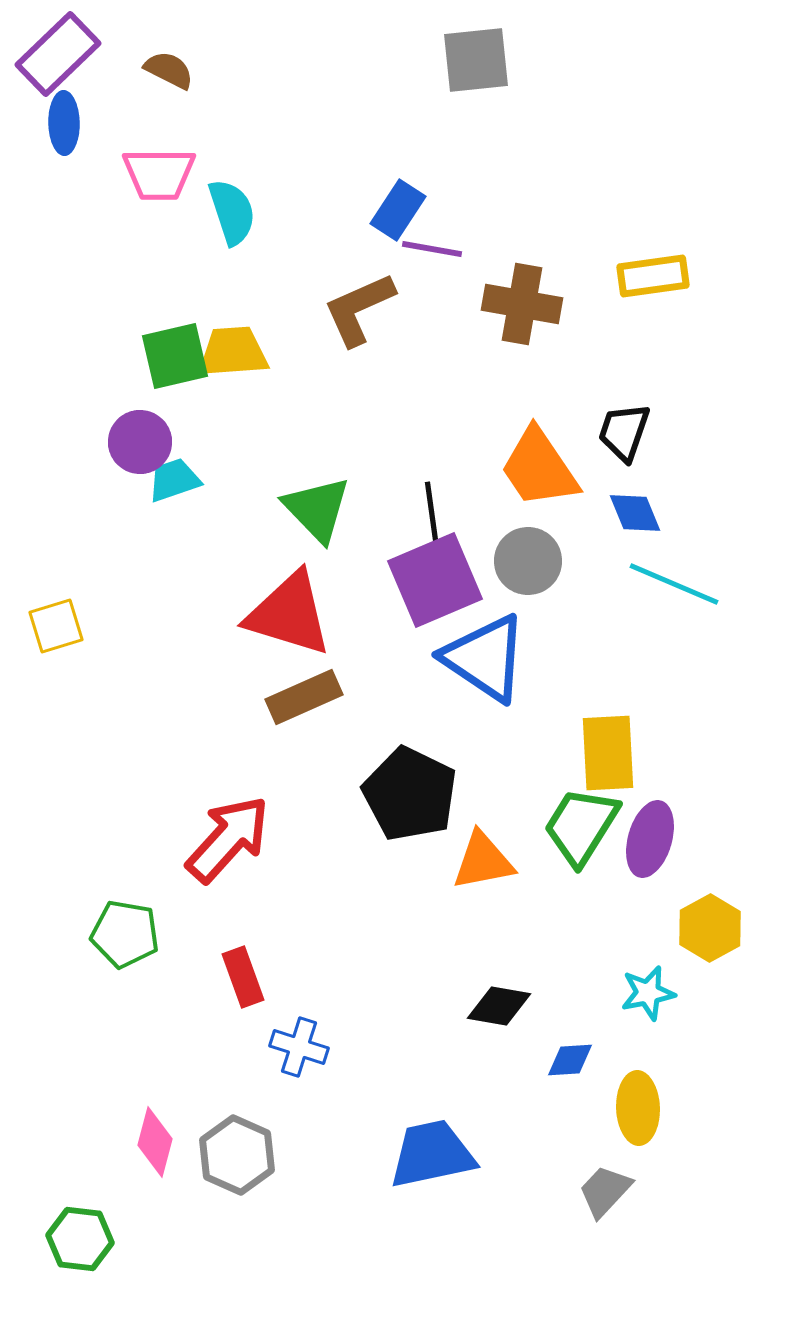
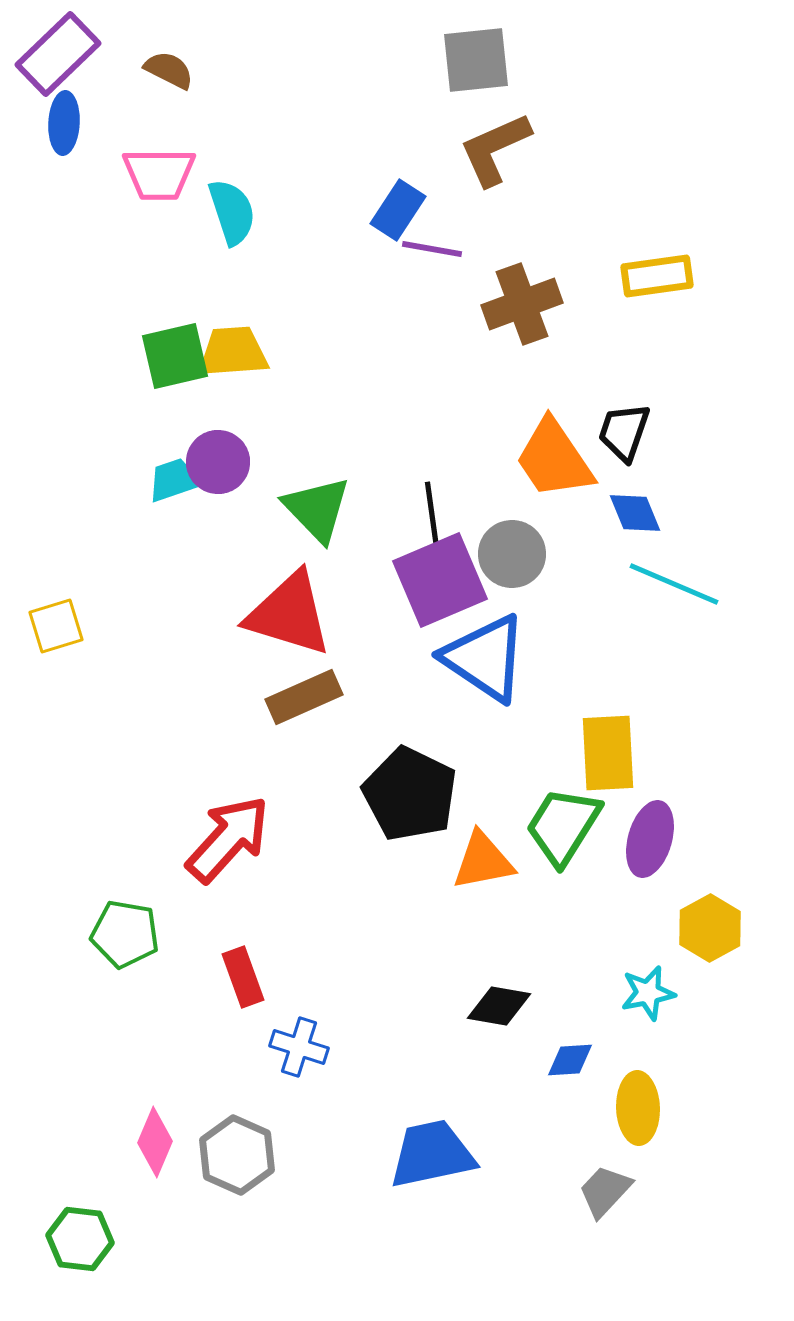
blue ellipse at (64, 123): rotated 4 degrees clockwise
yellow rectangle at (653, 276): moved 4 px right
brown cross at (522, 304): rotated 30 degrees counterclockwise
brown L-shape at (359, 309): moved 136 px right, 160 px up
purple circle at (140, 442): moved 78 px right, 20 px down
orange trapezoid at (539, 468): moved 15 px right, 9 px up
gray circle at (528, 561): moved 16 px left, 7 px up
purple square at (435, 580): moved 5 px right
green trapezoid at (581, 826): moved 18 px left
pink diamond at (155, 1142): rotated 8 degrees clockwise
